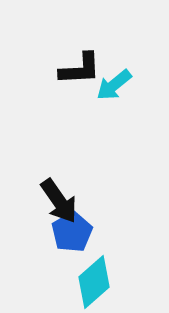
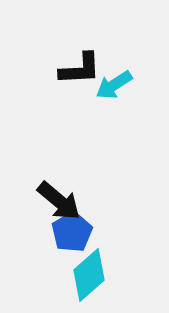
cyan arrow: rotated 6 degrees clockwise
black arrow: rotated 15 degrees counterclockwise
cyan diamond: moved 5 px left, 7 px up
